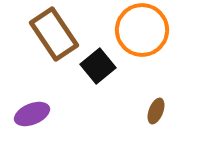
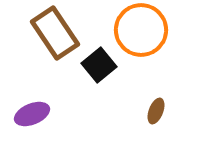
orange circle: moved 1 px left
brown rectangle: moved 1 px right, 1 px up
black square: moved 1 px right, 1 px up
